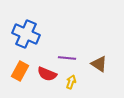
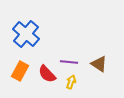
blue cross: rotated 16 degrees clockwise
purple line: moved 2 px right, 4 px down
red semicircle: rotated 24 degrees clockwise
